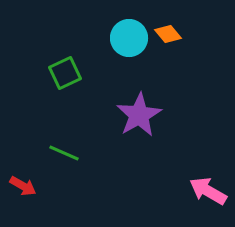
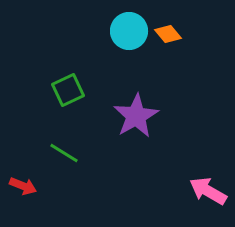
cyan circle: moved 7 px up
green square: moved 3 px right, 17 px down
purple star: moved 3 px left, 1 px down
green line: rotated 8 degrees clockwise
red arrow: rotated 8 degrees counterclockwise
